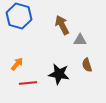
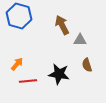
red line: moved 2 px up
